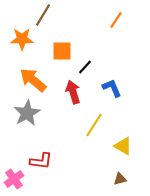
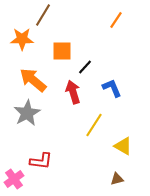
brown triangle: moved 3 px left
